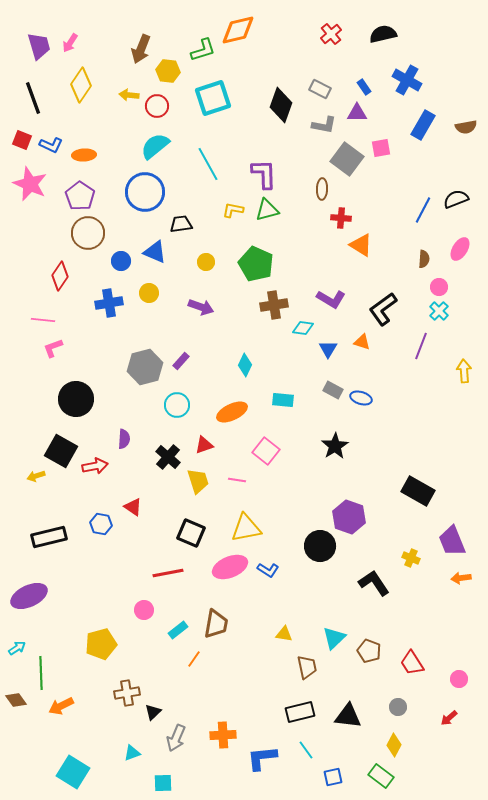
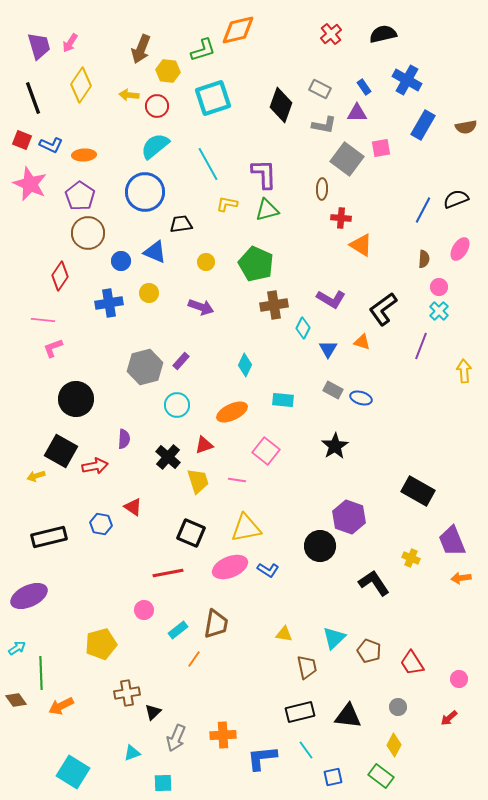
yellow L-shape at (233, 210): moved 6 px left, 6 px up
cyan diamond at (303, 328): rotated 70 degrees counterclockwise
